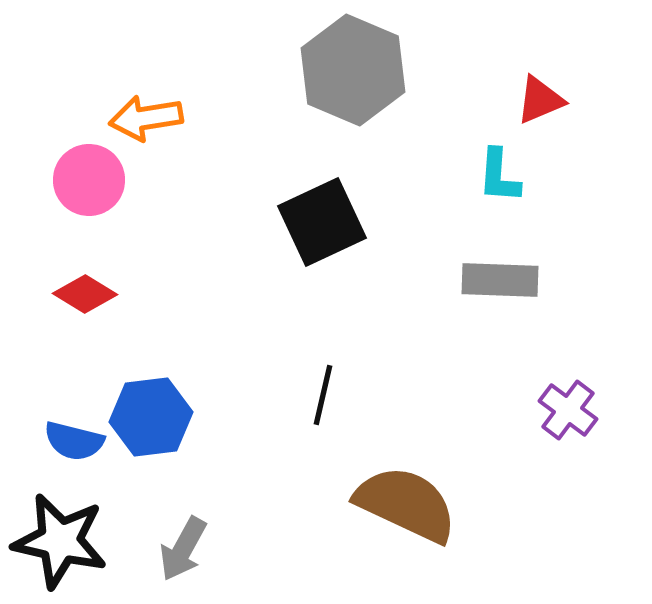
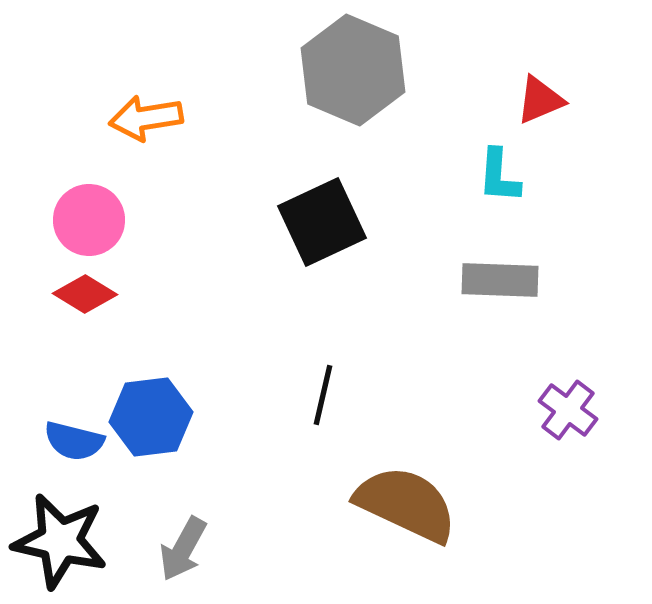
pink circle: moved 40 px down
